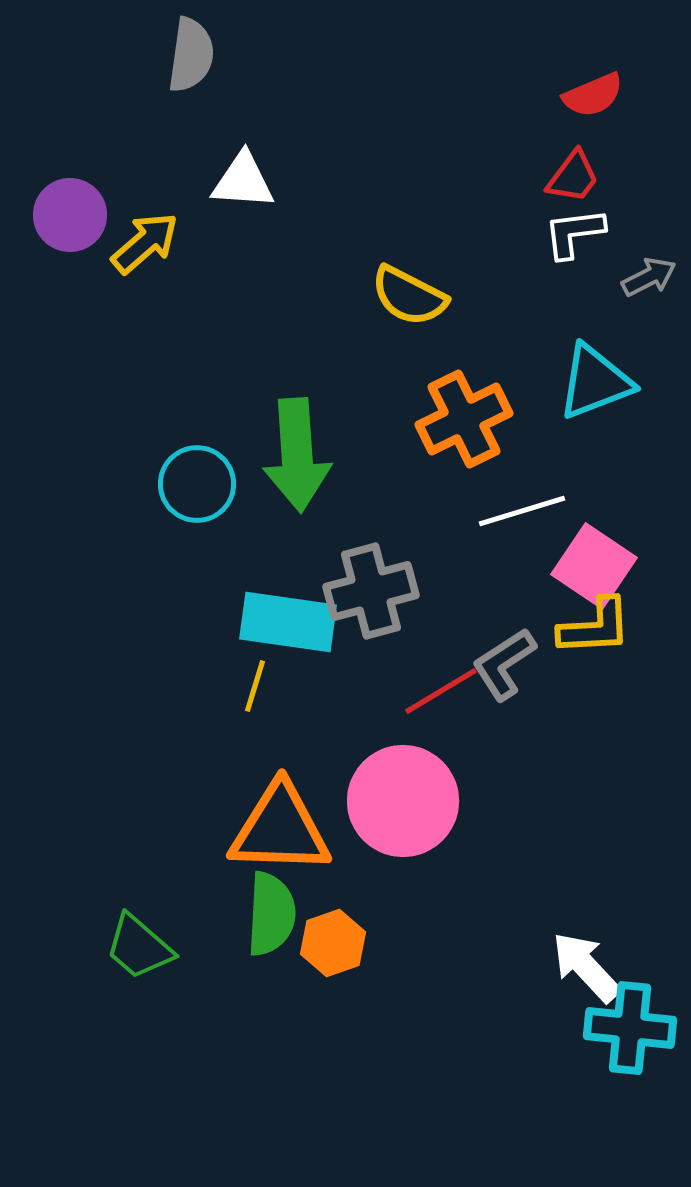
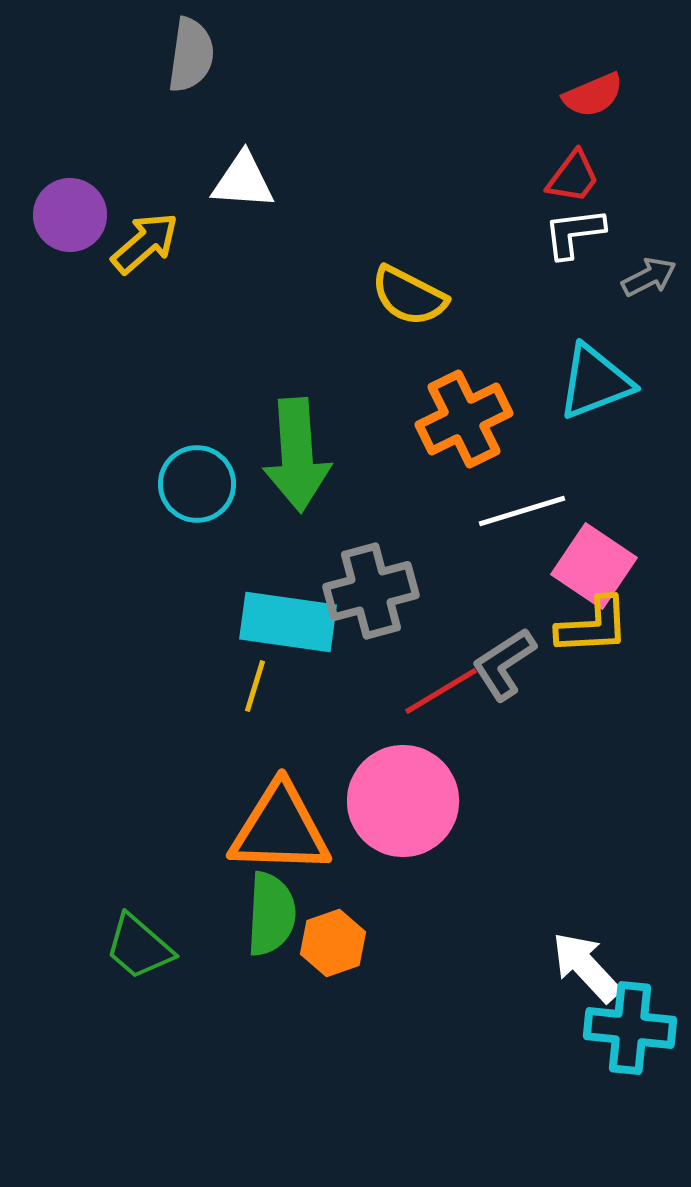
yellow L-shape: moved 2 px left, 1 px up
